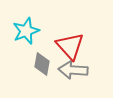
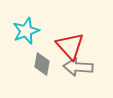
gray arrow: moved 5 px right, 3 px up
